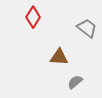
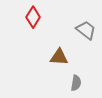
gray trapezoid: moved 1 px left, 2 px down
gray semicircle: moved 1 px right, 1 px down; rotated 140 degrees clockwise
